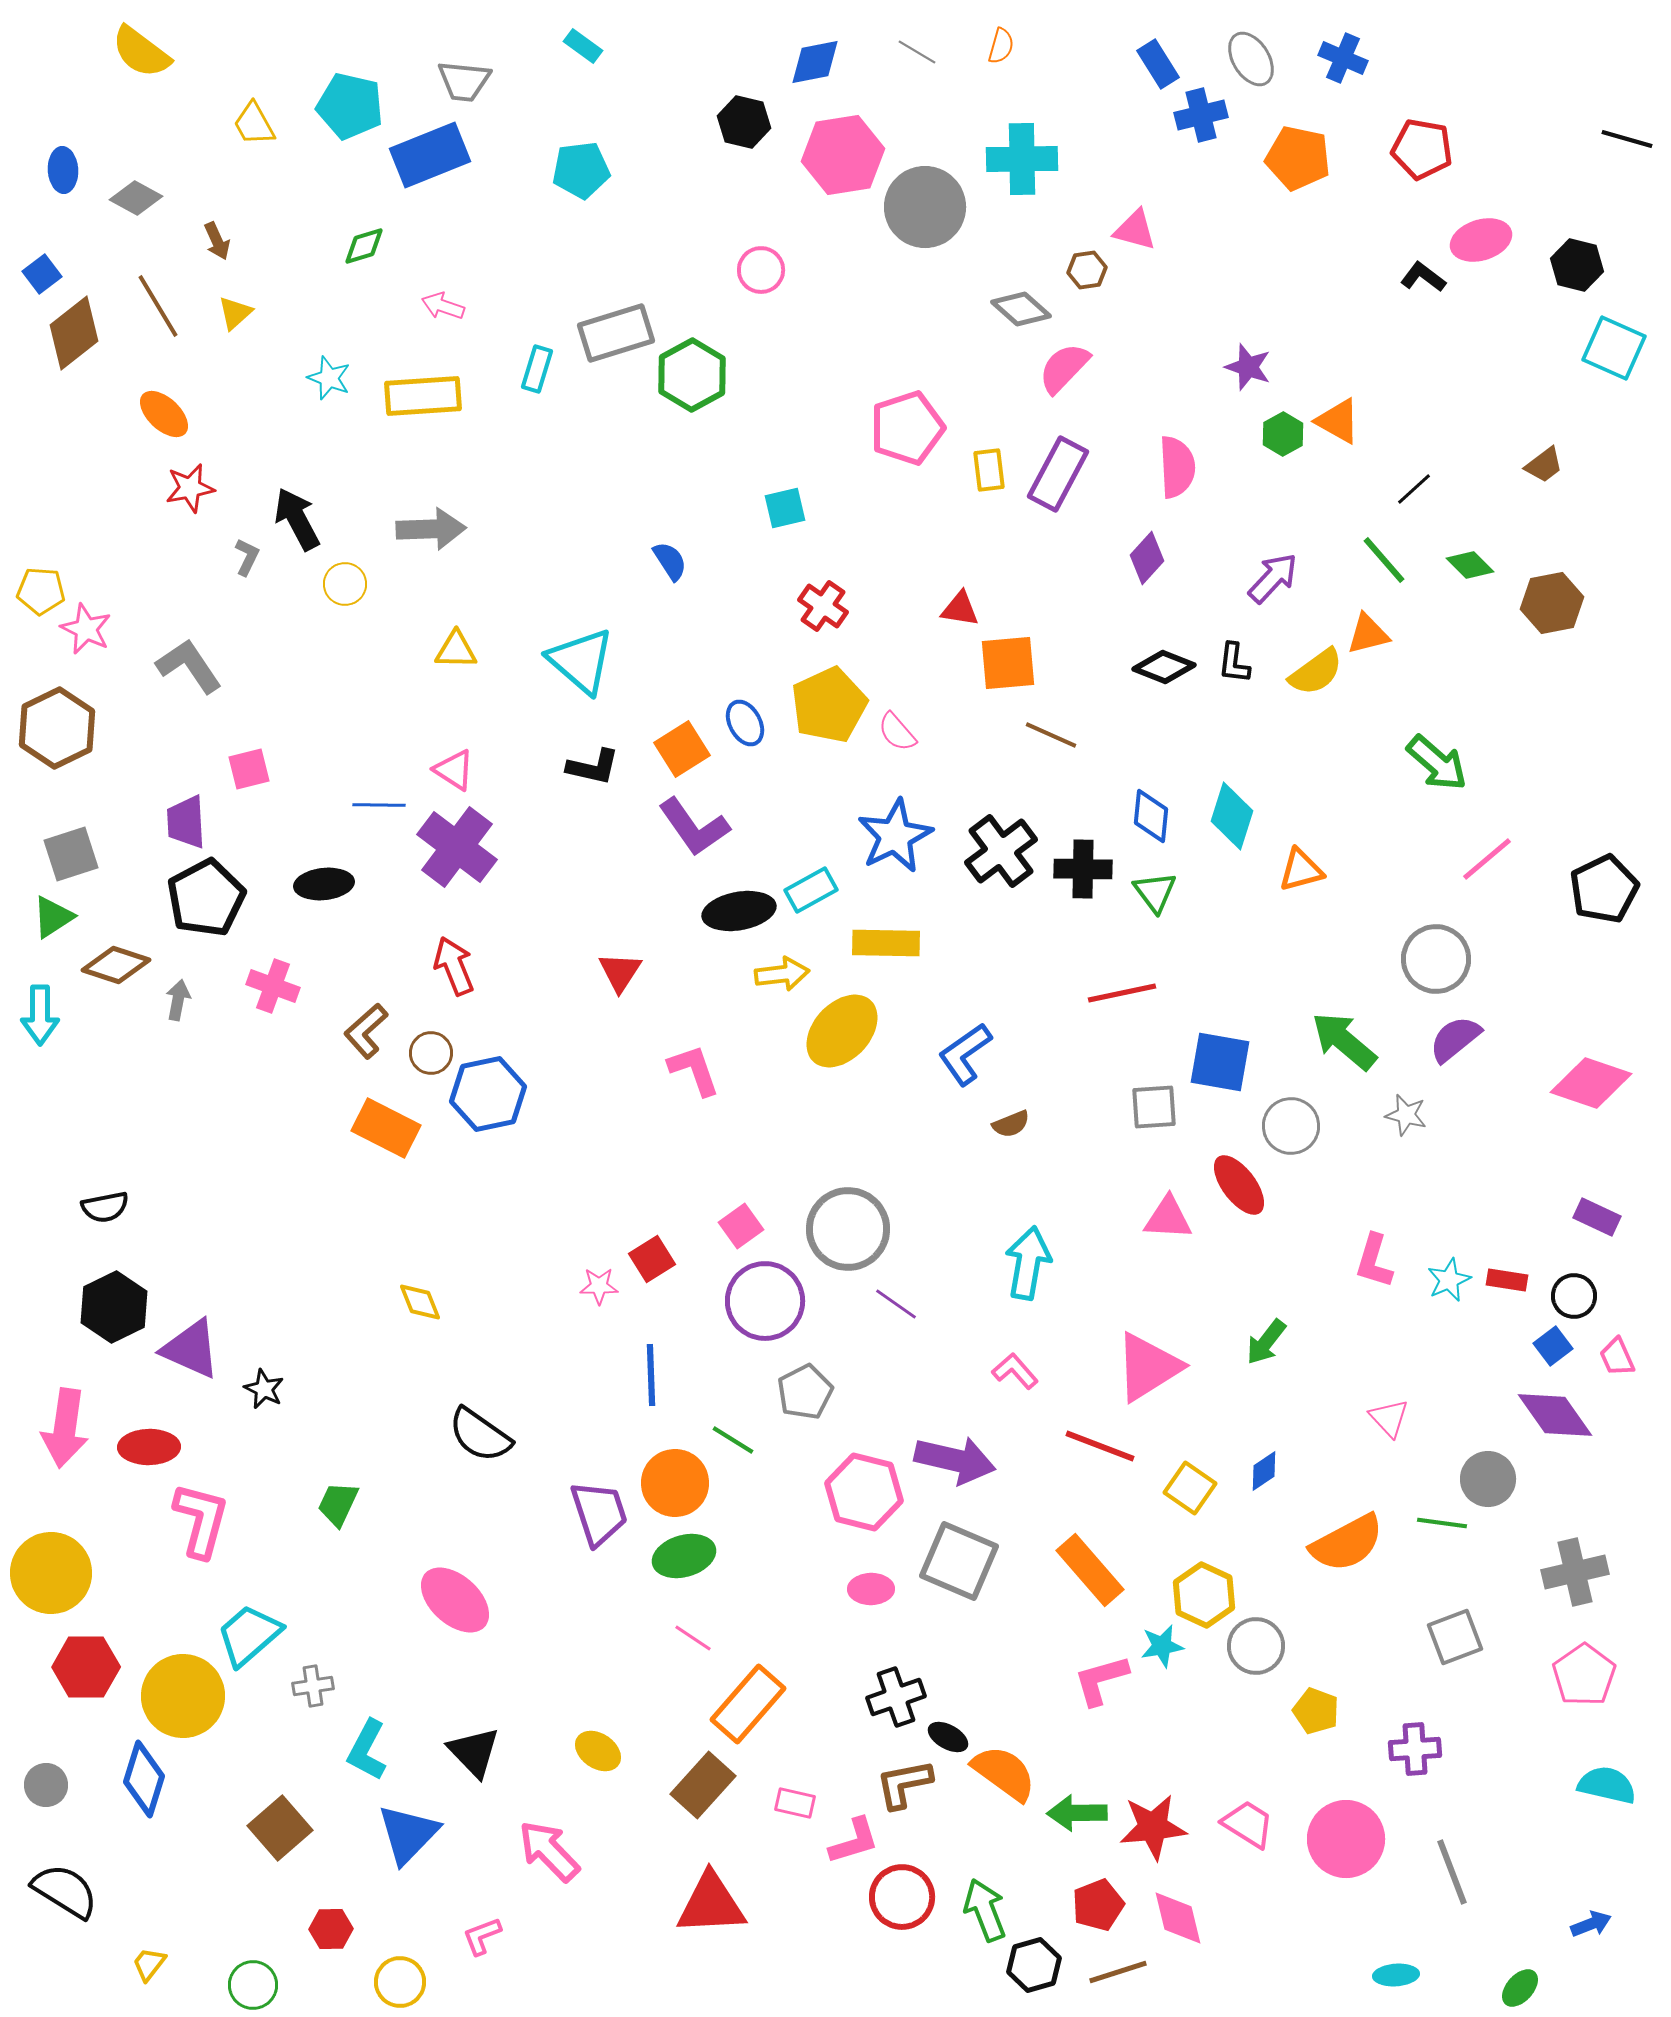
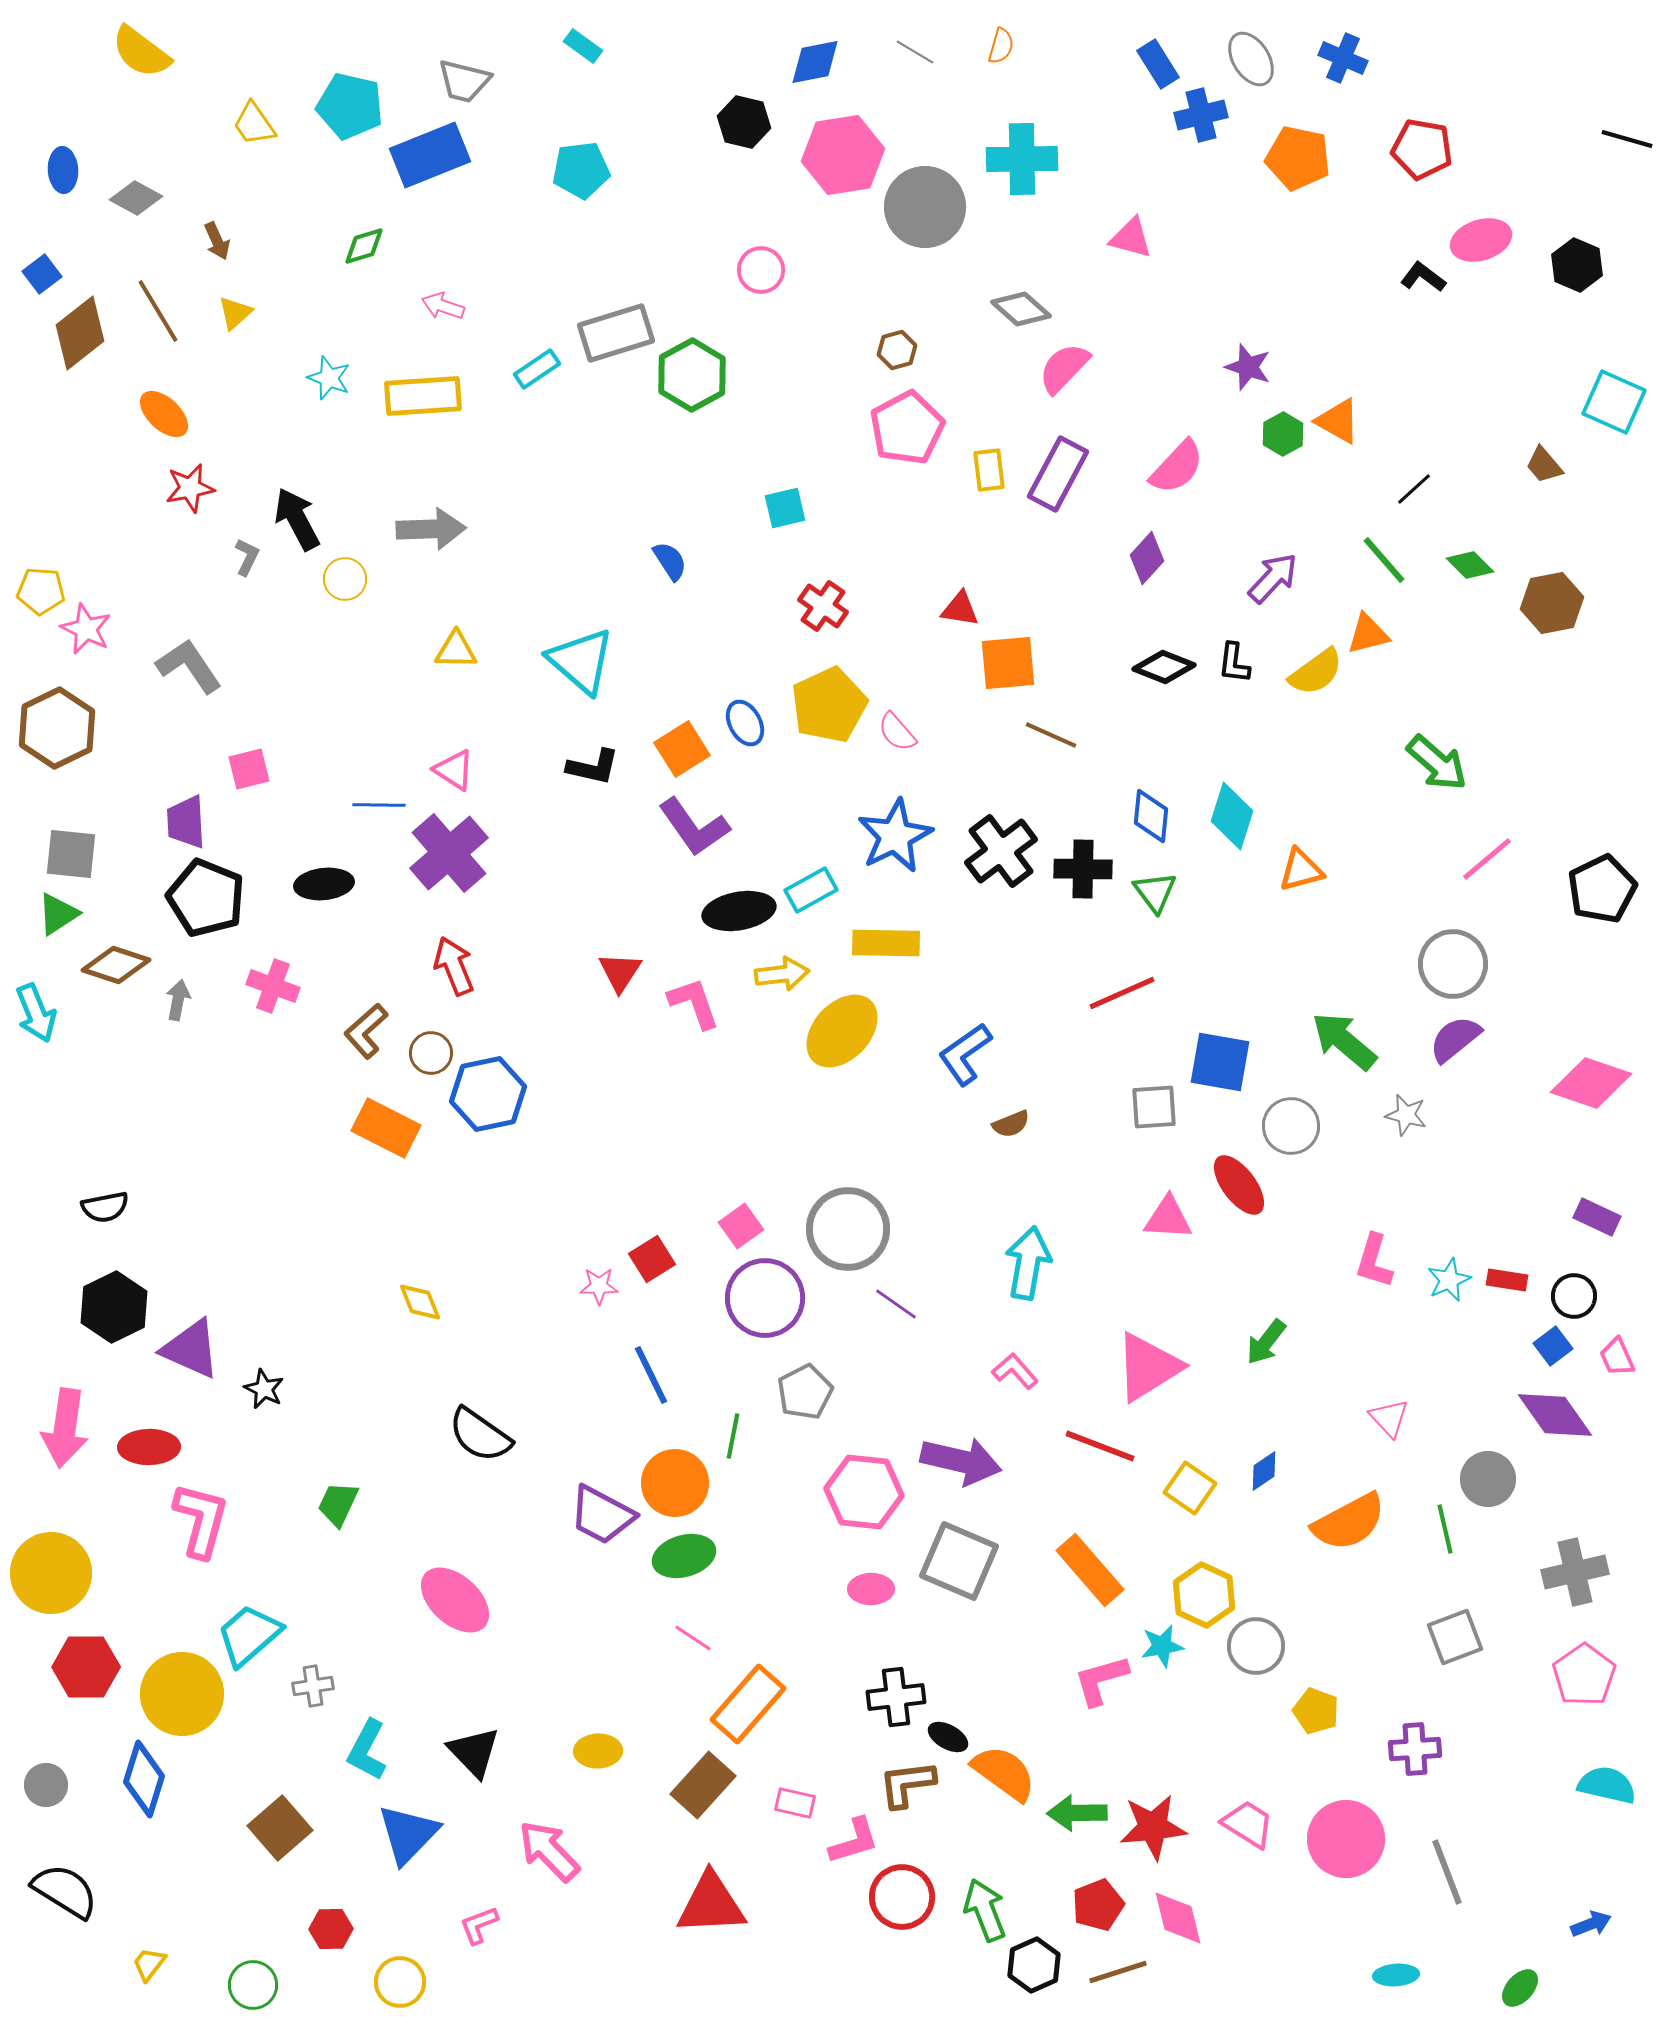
gray line at (917, 52): moved 2 px left
gray trapezoid at (464, 81): rotated 8 degrees clockwise
yellow trapezoid at (254, 124): rotated 6 degrees counterclockwise
pink triangle at (1135, 230): moved 4 px left, 8 px down
black hexagon at (1577, 265): rotated 9 degrees clockwise
brown hexagon at (1087, 270): moved 190 px left, 80 px down; rotated 6 degrees counterclockwise
brown line at (158, 306): moved 5 px down
brown diamond at (74, 333): moved 6 px right
cyan square at (1614, 348): moved 54 px down
cyan rectangle at (537, 369): rotated 39 degrees clockwise
pink pentagon at (907, 428): rotated 10 degrees counterclockwise
brown trapezoid at (1544, 465): rotated 87 degrees clockwise
pink semicircle at (1177, 467): rotated 46 degrees clockwise
yellow circle at (345, 584): moved 5 px up
purple cross at (457, 847): moved 8 px left, 6 px down; rotated 12 degrees clockwise
gray square at (71, 854): rotated 24 degrees clockwise
black pentagon at (1604, 889): moved 2 px left
black pentagon at (206, 898): rotated 22 degrees counterclockwise
green triangle at (53, 917): moved 5 px right, 3 px up
gray circle at (1436, 959): moved 17 px right, 5 px down
red line at (1122, 993): rotated 12 degrees counterclockwise
cyan arrow at (40, 1015): moved 4 px left, 2 px up; rotated 22 degrees counterclockwise
pink L-shape at (694, 1070): moved 67 px up
purple circle at (765, 1301): moved 3 px up
blue line at (651, 1375): rotated 24 degrees counterclockwise
green line at (733, 1440): moved 4 px up; rotated 69 degrees clockwise
purple arrow at (955, 1460): moved 6 px right, 1 px down
pink hexagon at (864, 1492): rotated 8 degrees counterclockwise
purple trapezoid at (599, 1513): moved 3 px right, 2 px down; rotated 136 degrees clockwise
green line at (1442, 1523): moved 3 px right, 6 px down; rotated 69 degrees clockwise
orange semicircle at (1347, 1543): moved 2 px right, 21 px up
yellow circle at (183, 1696): moved 1 px left, 2 px up
black cross at (896, 1697): rotated 12 degrees clockwise
yellow ellipse at (598, 1751): rotated 36 degrees counterclockwise
brown L-shape at (904, 1784): moved 3 px right; rotated 4 degrees clockwise
gray line at (1452, 1872): moved 5 px left
pink L-shape at (482, 1936): moved 3 px left, 11 px up
black hexagon at (1034, 1965): rotated 8 degrees counterclockwise
